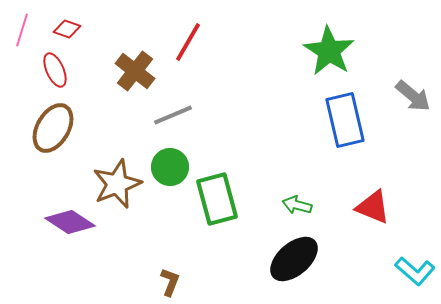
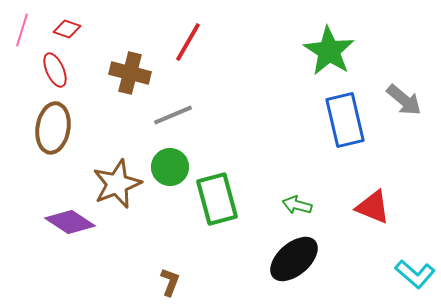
brown cross: moved 5 px left, 2 px down; rotated 24 degrees counterclockwise
gray arrow: moved 9 px left, 4 px down
brown ellipse: rotated 21 degrees counterclockwise
cyan L-shape: moved 3 px down
